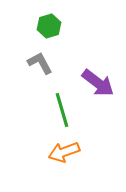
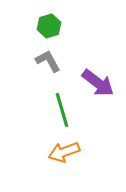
gray L-shape: moved 8 px right, 2 px up
